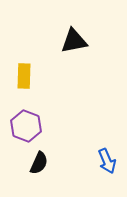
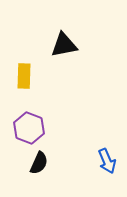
black triangle: moved 10 px left, 4 px down
purple hexagon: moved 3 px right, 2 px down
